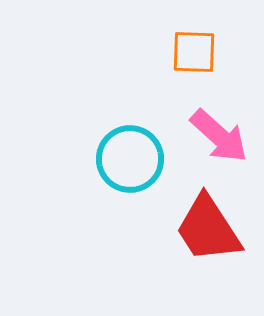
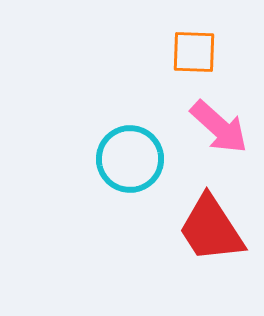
pink arrow: moved 9 px up
red trapezoid: moved 3 px right
